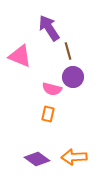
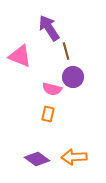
brown line: moved 2 px left
